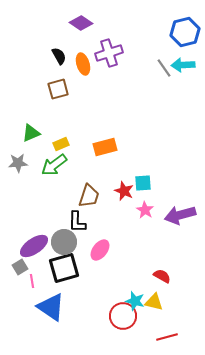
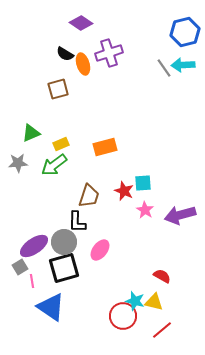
black semicircle: moved 6 px right, 2 px up; rotated 150 degrees clockwise
red line: moved 5 px left, 7 px up; rotated 25 degrees counterclockwise
